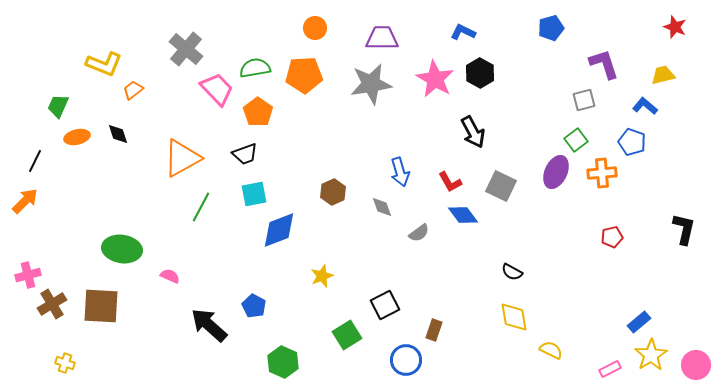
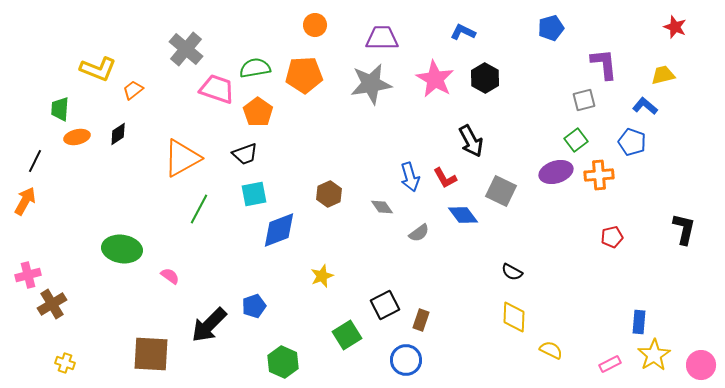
orange circle at (315, 28): moved 3 px up
yellow L-shape at (104, 64): moved 6 px left, 5 px down
purple L-shape at (604, 64): rotated 12 degrees clockwise
black hexagon at (480, 73): moved 5 px right, 5 px down
pink trapezoid at (217, 89): rotated 27 degrees counterclockwise
green trapezoid at (58, 106): moved 2 px right, 3 px down; rotated 20 degrees counterclockwise
black arrow at (473, 132): moved 2 px left, 9 px down
black diamond at (118, 134): rotated 75 degrees clockwise
blue arrow at (400, 172): moved 10 px right, 5 px down
purple ellipse at (556, 172): rotated 48 degrees clockwise
orange cross at (602, 173): moved 3 px left, 2 px down
red L-shape at (450, 182): moved 5 px left, 4 px up
gray square at (501, 186): moved 5 px down
brown hexagon at (333, 192): moved 4 px left, 2 px down
orange arrow at (25, 201): rotated 16 degrees counterclockwise
green line at (201, 207): moved 2 px left, 2 px down
gray diamond at (382, 207): rotated 15 degrees counterclockwise
pink semicircle at (170, 276): rotated 12 degrees clockwise
brown square at (101, 306): moved 50 px right, 48 px down
blue pentagon at (254, 306): rotated 25 degrees clockwise
yellow diamond at (514, 317): rotated 12 degrees clockwise
blue rectangle at (639, 322): rotated 45 degrees counterclockwise
black arrow at (209, 325): rotated 87 degrees counterclockwise
brown rectangle at (434, 330): moved 13 px left, 10 px up
yellow star at (651, 355): moved 3 px right
pink circle at (696, 365): moved 5 px right
pink rectangle at (610, 369): moved 5 px up
